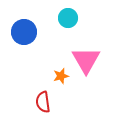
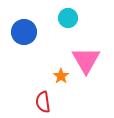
orange star: rotated 21 degrees counterclockwise
